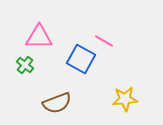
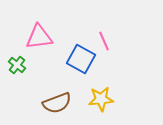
pink triangle: rotated 8 degrees counterclockwise
pink line: rotated 36 degrees clockwise
green cross: moved 8 px left
yellow star: moved 24 px left
